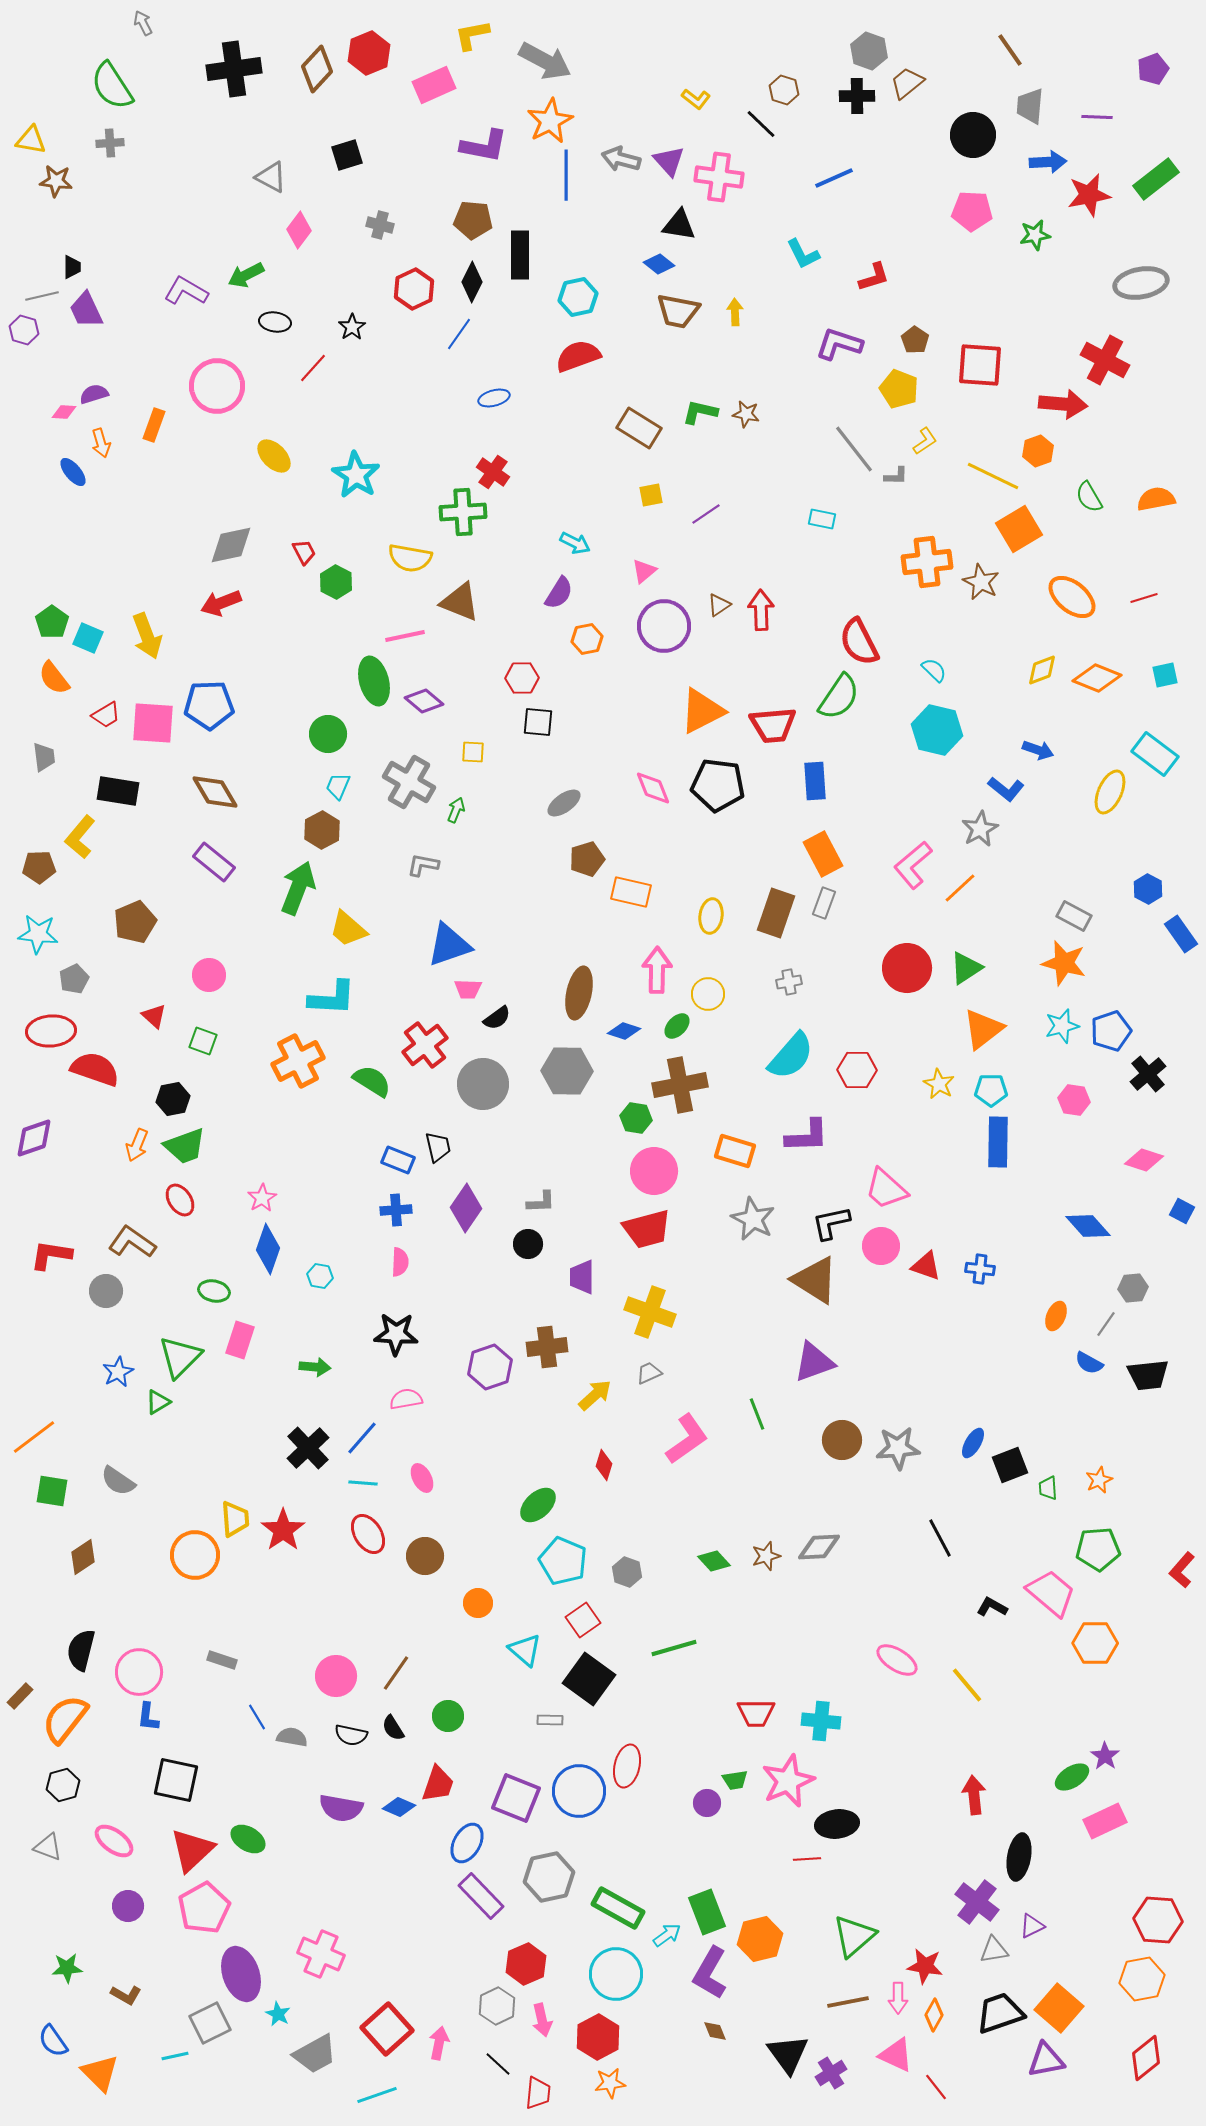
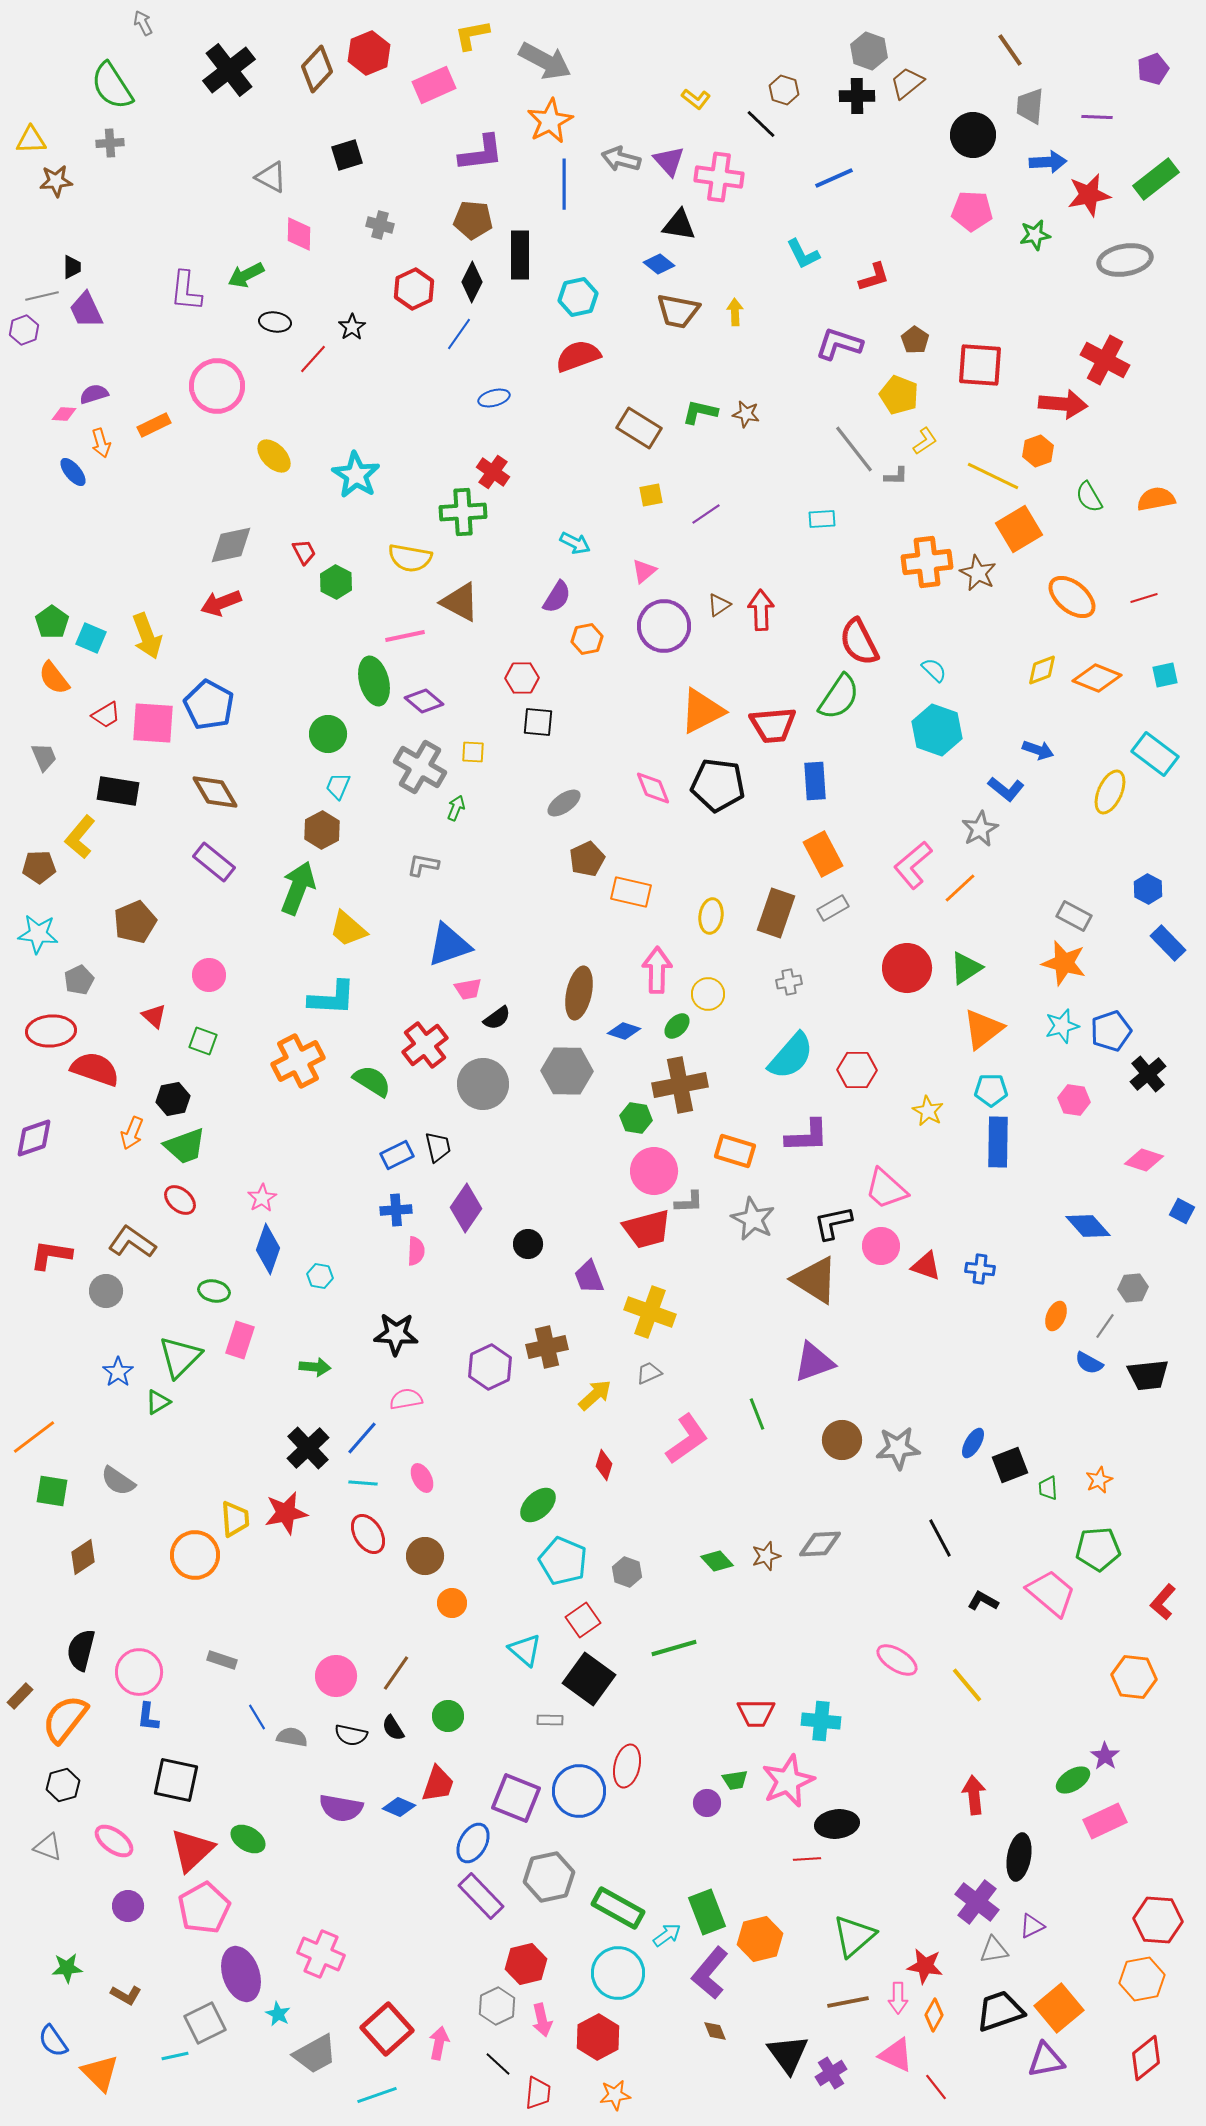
black cross at (234, 69): moved 5 px left, 1 px down; rotated 30 degrees counterclockwise
yellow triangle at (31, 140): rotated 12 degrees counterclockwise
purple L-shape at (484, 146): moved 3 px left, 7 px down; rotated 18 degrees counterclockwise
blue line at (566, 175): moved 2 px left, 9 px down
brown star at (56, 181): rotated 12 degrees counterclockwise
pink diamond at (299, 230): moved 4 px down; rotated 36 degrees counterclockwise
gray ellipse at (1141, 283): moved 16 px left, 23 px up
purple L-shape at (186, 291): rotated 114 degrees counterclockwise
purple hexagon at (24, 330): rotated 24 degrees clockwise
red line at (313, 368): moved 9 px up
yellow pentagon at (899, 389): moved 6 px down
pink diamond at (64, 412): moved 2 px down
orange rectangle at (154, 425): rotated 44 degrees clockwise
cyan rectangle at (822, 519): rotated 16 degrees counterclockwise
brown star at (981, 582): moved 3 px left, 9 px up
purple semicircle at (559, 593): moved 2 px left, 4 px down
brown triangle at (460, 602): rotated 6 degrees clockwise
cyan square at (88, 638): moved 3 px right
blue pentagon at (209, 705): rotated 30 degrees clockwise
cyan hexagon at (937, 730): rotated 6 degrees clockwise
gray trapezoid at (44, 757): rotated 16 degrees counterclockwise
gray cross at (409, 782): moved 11 px right, 15 px up
green arrow at (456, 810): moved 2 px up
brown pentagon at (587, 859): rotated 8 degrees counterclockwise
gray rectangle at (824, 903): moved 9 px right, 5 px down; rotated 40 degrees clockwise
blue rectangle at (1181, 934): moved 13 px left, 9 px down; rotated 9 degrees counterclockwise
gray pentagon at (74, 979): moved 5 px right, 1 px down
pink trapezoid at (468, 989): rotated 12 degrees counterclockwise
yellow star at (939, 1084): moved 11 px left, 27 px down
orange arrow at (137, 1145): moved 5 px left, 12 px up
blue rectangle at (398, 1160): moved 1 px left, 5 px up; rotated 48 degrees counterclockwise
red ellipse at (180, 1200): rotated 16 degrees counterclockwise
gray L-shape at (541, 1202): moved 148 px right
black L-shape at (831, 1223): moved 2 px right
pink semicircle at (400, 1262): moved 16 px right, 11 px up
purple trapezoid at (582, 1277): moved 7 px right; rotated 21 degrees counterclockwise
gray line at (1106, 1324): moved 1 px left, 2 px down
brown cross at (547, 1347): rotated 6 degrees counterclockwise
purple hexagon at (490, 1367): rotated 6 degrees counterclockwise
blue star at (118, 1372): rotated 8 degrees counterclockwise
red star at (283, 1530): moved 3 px right, 17 px up; rotated 24 degrees clockwise
gray diamond at (819, 1547): moved 1 px right, 3 px up
green diamond at (714, 1561): moved 3 px right
red L-shape at (1182, 1570): moved 19 px left, 32 px down
orange circle at (478, 1603): moved 26 px left
black L-shape at (992, 1607): moved 9 px left, 6 px up
orange hexagon at (1095, 1643): moved 39 px right, 34 px down; rotated 6 degrees clockwise
green ellipse at (1072, 1777): moved 1 px right, 3 px down
blue ellipse at (467, 1843): moved 6 px right
red hexagon at (526, 1964): rotated 9 degrees clockwise
purple L-shape at (710, 1973): rotated 10 degrees clockwise
cyan circle at (616, 1974): moved 2 px right, 1 px up
orange square at (1059, 2008): rotated 9 degrees clockwise
black trapezoid at (1000, 2013): moved 2 px up
gray square at (210, 2023): moved 5 px left
orange star at (610, 2083): moved 5 px right, 12 px down
